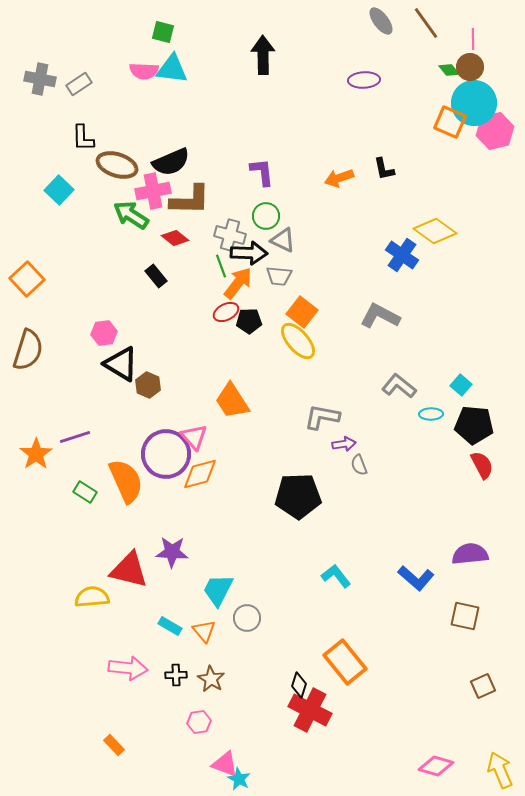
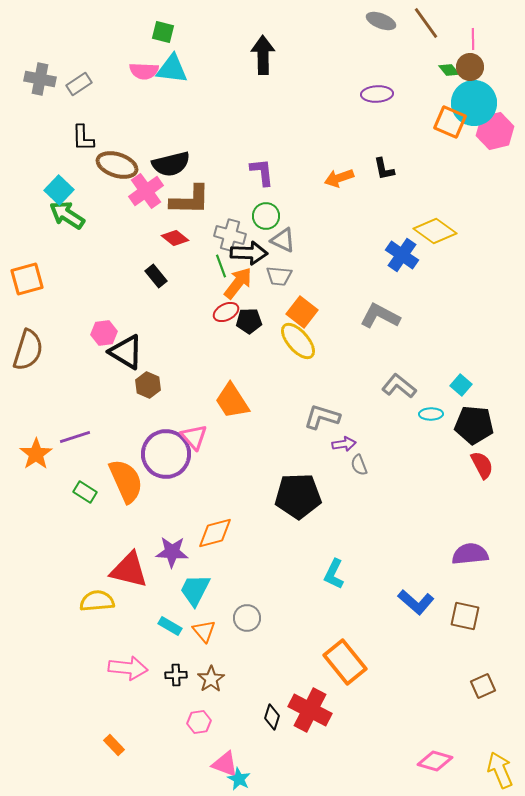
gray ellipse at (381, 21): rotated 32 degrees counterclockwise
purple ellipse at (364, 80): moved 13 px right, 14 px down
black semicircle at (171, 162): moved 2 px down; rotated 9 degrees clockwise
pink cross at (153, 191): moved 7 px left; rotated 24 degrees counterclockwise
green arrow at (131, 215): moved 64 px left
orange square at (27, 279): rotated 28 degrees clockwise
black triangle at (121, 364): moved 5 px right, 12 px up
gray L-shape at (322, 417): rotated 6 degrees clockwise
orange diamond at (200, 474): moved 15 px right, 59 px down
cyan L-shape at (336, 576): moved 2 px left, 2 px up; rotated 116 degrees counterclockwise
blue L-shape at (416, 578): moved 24 px down
cyan trapezoid at (218, 590): moved 23 px left
yellow semicircle at (92, 597): moved 5 px right, 4 px down
brown star at (211, 679): rotated 8 degrees clockwise
black diamond at (299, 685): moved 27 px left, 32 px down
pink diamond at (436, 766): moved 1 px left, 5 px up
